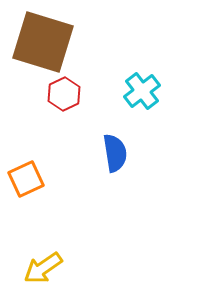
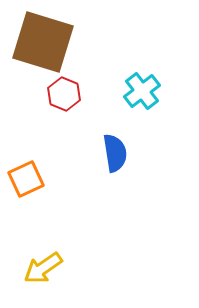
red hexagon: rotated 12 degrees counterclockwise
